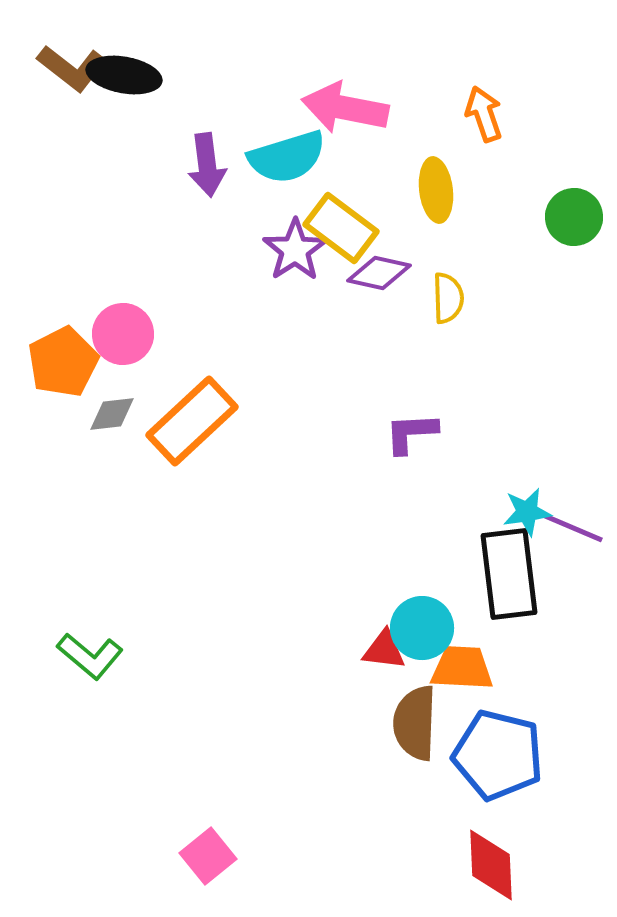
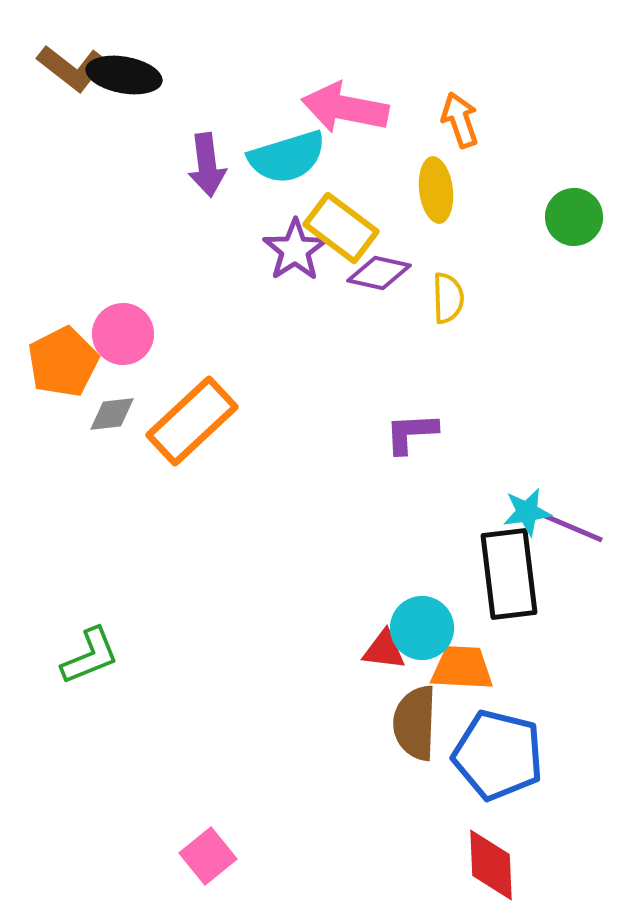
orange arrow: moved 24 px left, 6 px down
green L-shape: rotated 62 degrees counterclockwise
